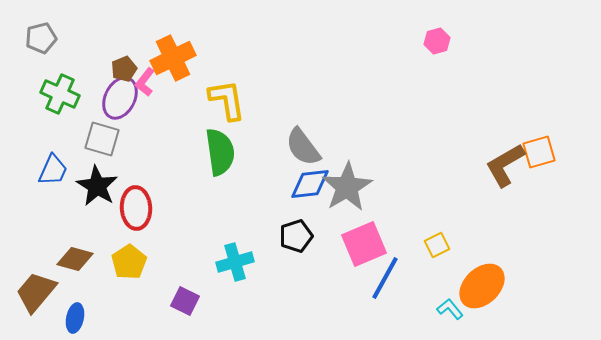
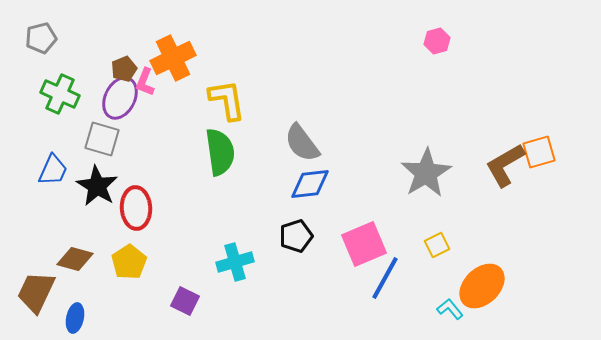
pink L-shape: rotated 16 degrees counterclockwise
gray semicircle: moved 1 px left, 4 px up
gray star: moved 79 px right, 14 px up
brown trapezoid: rotated 15 degrees counterclockwise
